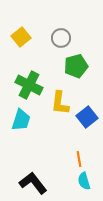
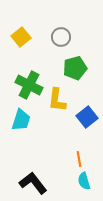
gray circle: moved 1 px up
green pentagon: moved 1 px left, 2 px down
yellow L-shape: moved 3 px left, 3 px up
